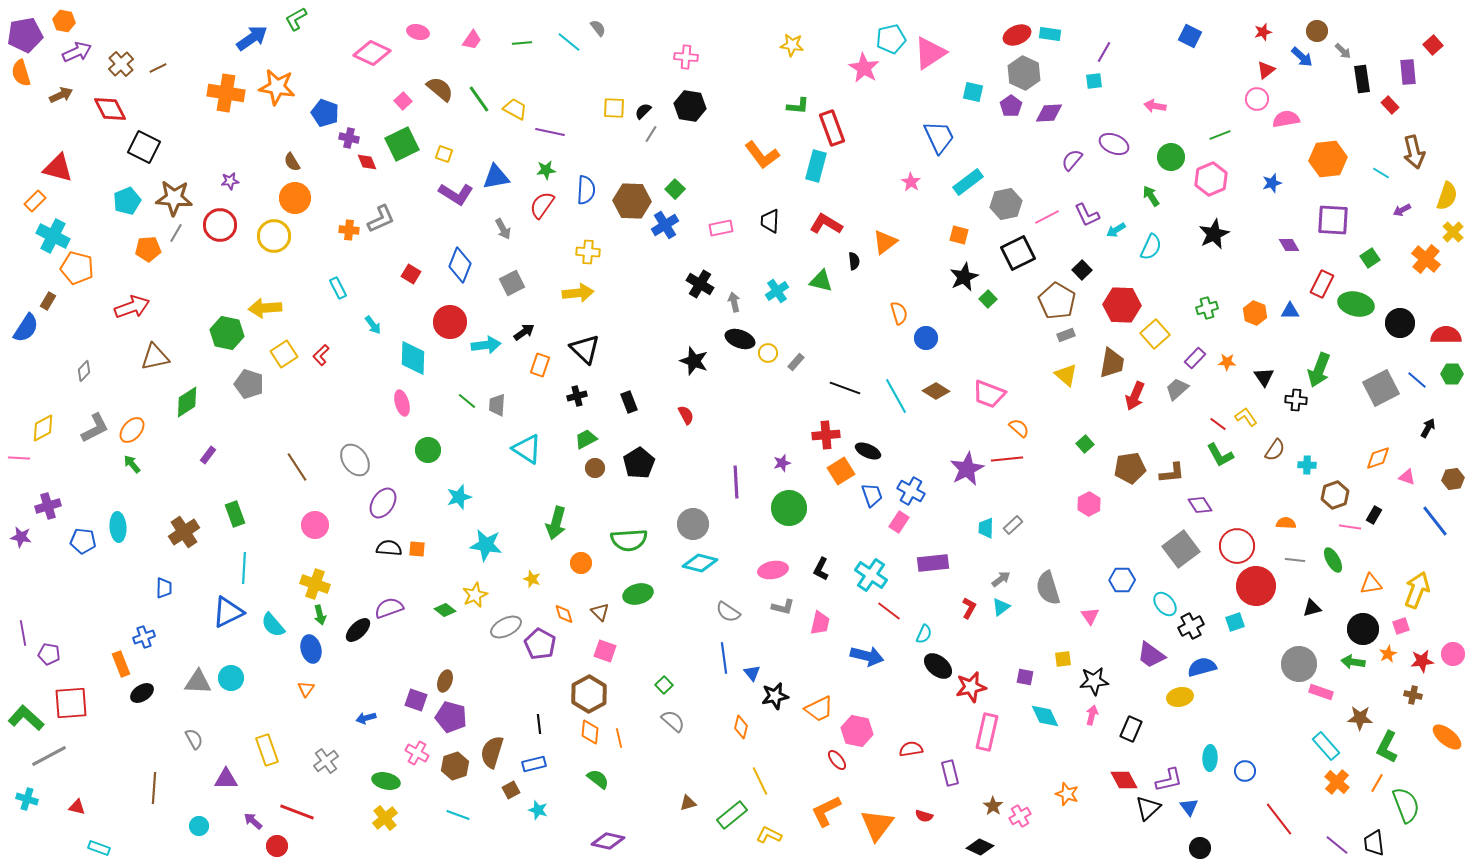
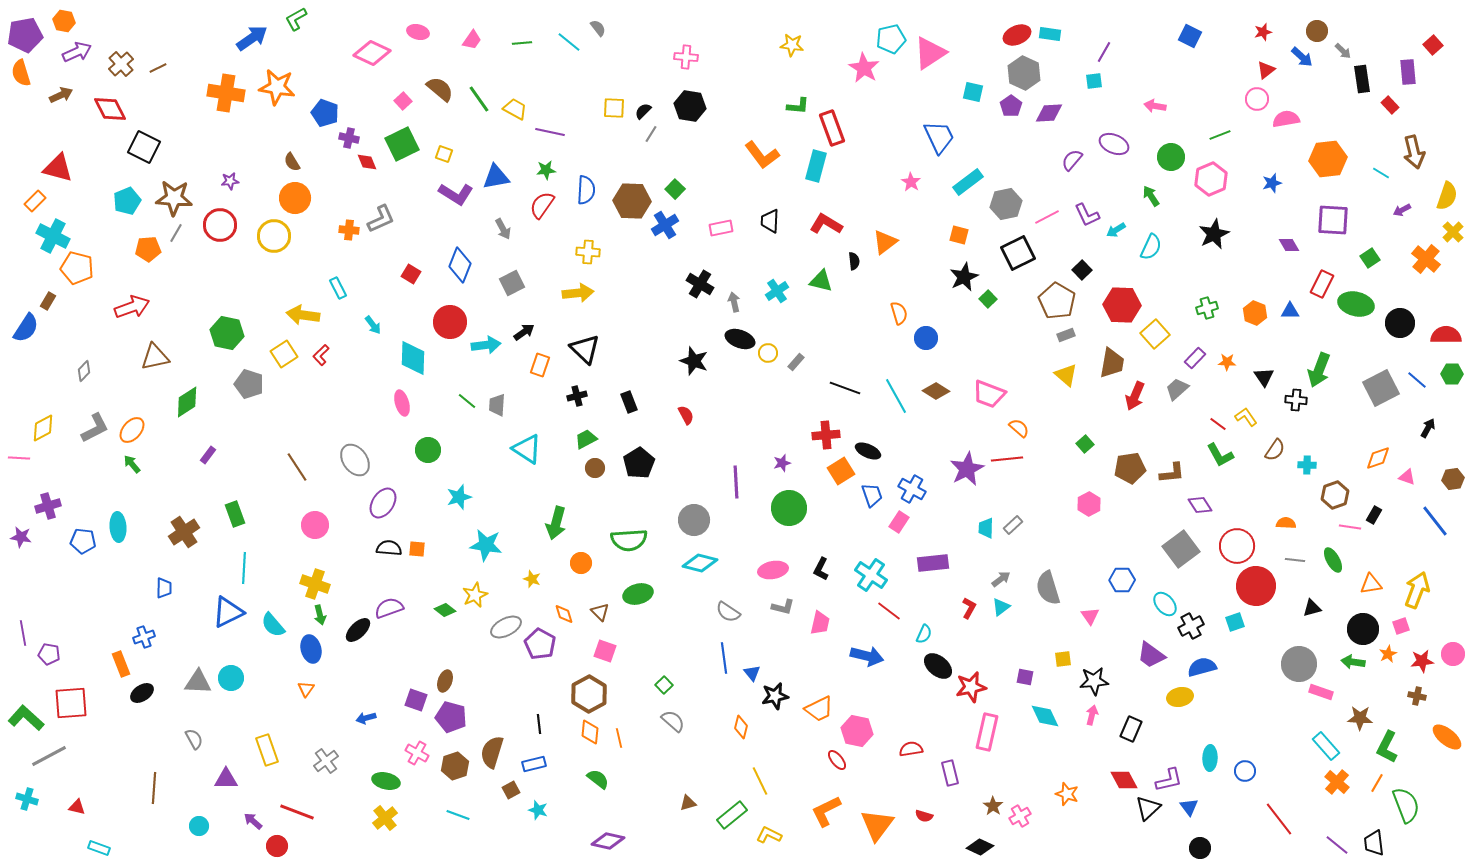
yellow arrow at (265, 308): moved 38 px right, 7 px down; rotated 12 degrees clockwise
blue cross at (911, 491): moved 1 px right, 2 px up
gray circle at (693, 524): moved 1 px right, 4 px up
brown cross at (1413, 695): moved 4 px right, 1 px down
